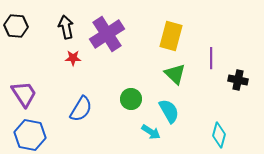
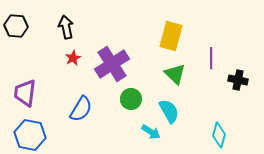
purple cross: moved 5 px right, 30 px down
red star: rotated 28 degrees counterclockwise
purple trapezoid: moved 1 px right, 1 px up; rotated 140 degrees counterclockwise
